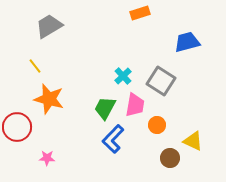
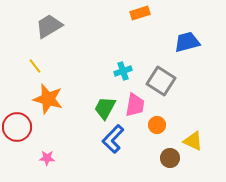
cyan cross: moved 5 px up; rotated 24 degrees clockwise
orange star: moved 1 px left
